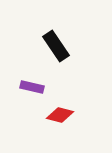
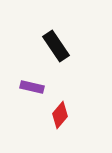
red diamond: rotated 64 degrees counterclockwise
